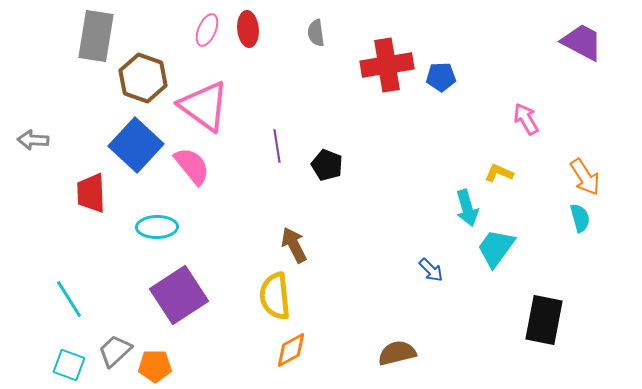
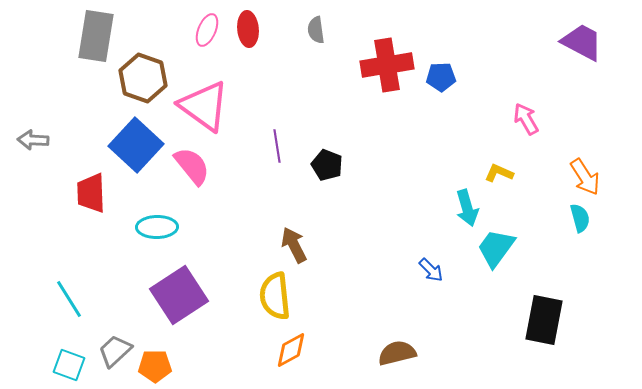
gray semicircle: moved 3 px up
